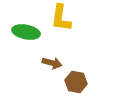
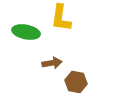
brown arrow: rotated 24 degrees counterclockwise
